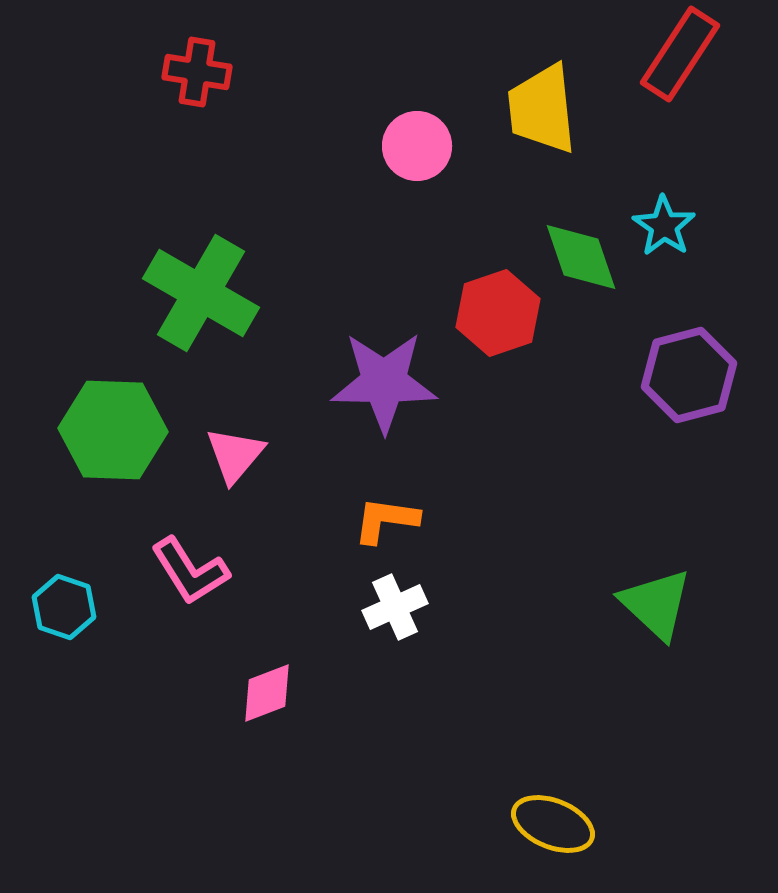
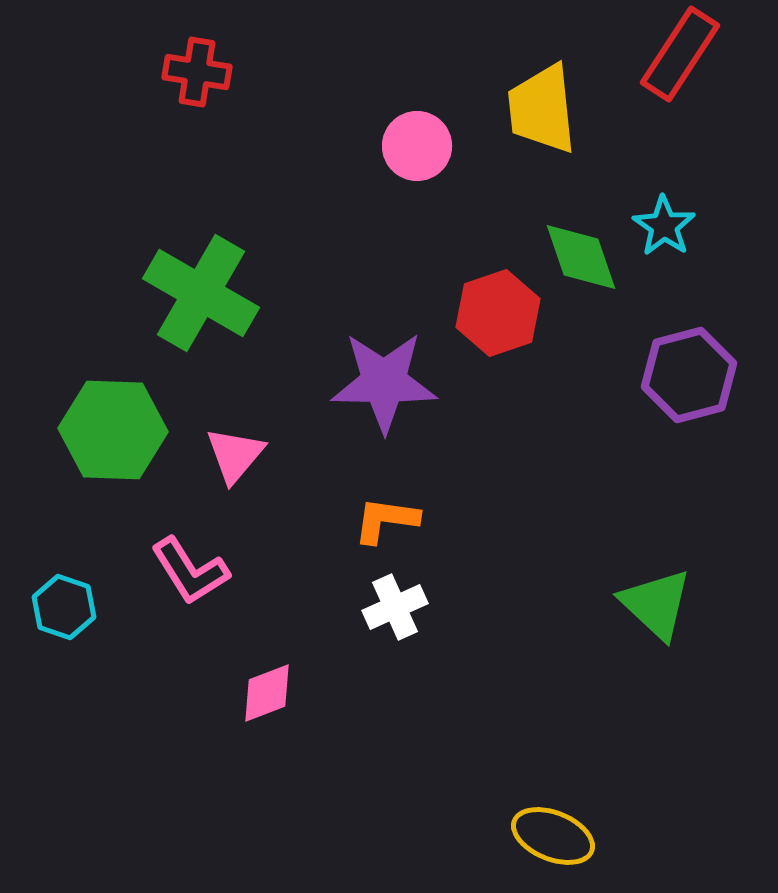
yellow ellipse: moved 12 px down
